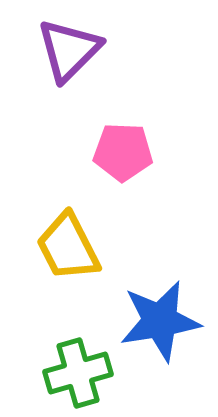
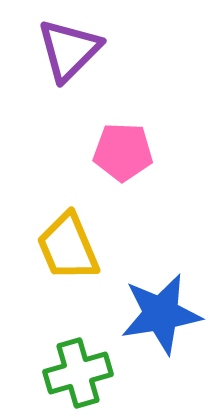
yellow trapezoid: rotated 4 degrees clockwise
blue star: moved 1 px right, 7 px up
